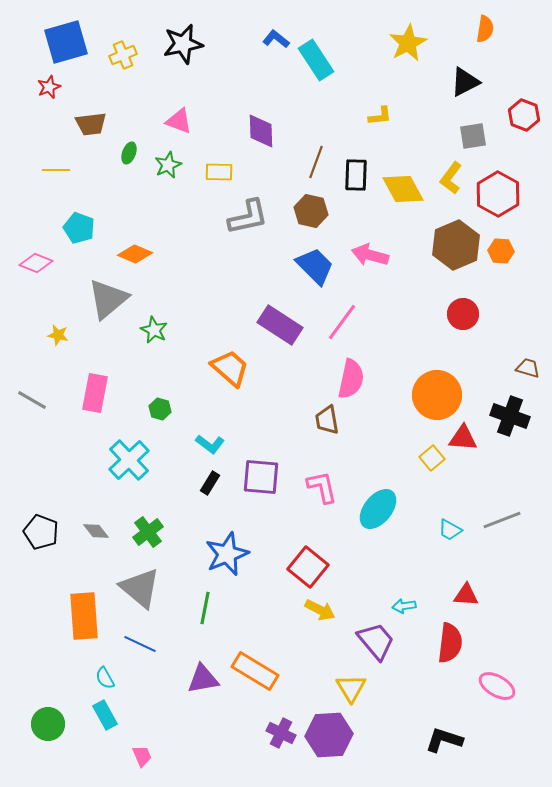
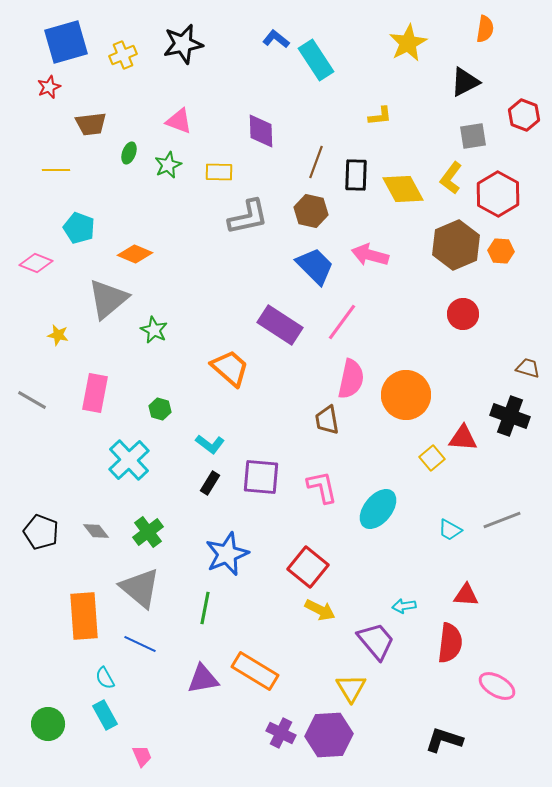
orange circle at (437, 395): moved 31 px left
